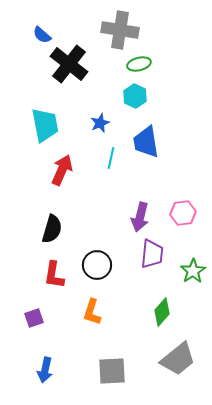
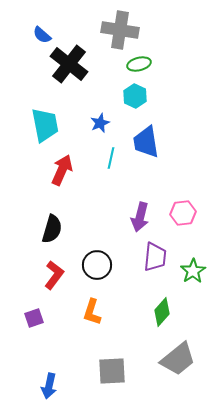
purple trapezoid: moved 3 px right, 3 px down
red L-shape: rotated 152 degrees counterclockwise
blue arrow: moved 4 px right, 16 px down
